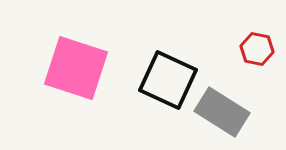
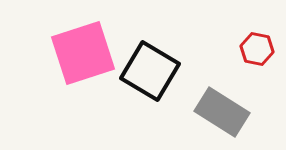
pink square: moved 7 px right, 15 px up; rotated 36 degrees counterclockwise
black square: moved 18 px left, 9 px up; rotated 6 degrees clockwise
